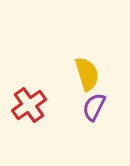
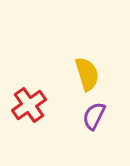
purple semicircle: moved 9 px down
